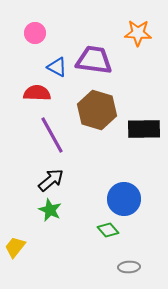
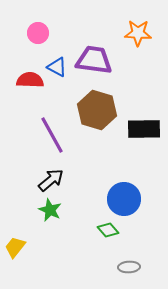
pink circle: moved 3 px right
red semicircle: moved 7 px left, 13 px up
